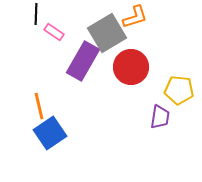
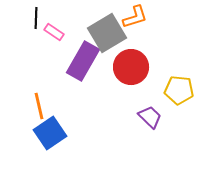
black line: moved 4 px down
purple trapezoid: moved 10 px left; rotated 55 degrees counterclockwise
